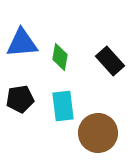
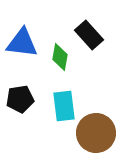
blue triangle: rotated 12 degrees clockwise
black rectangle: moved 21 px left, 26 px up
cyan rectangle: moved 1 px right
brown circle: moved 2 px left
